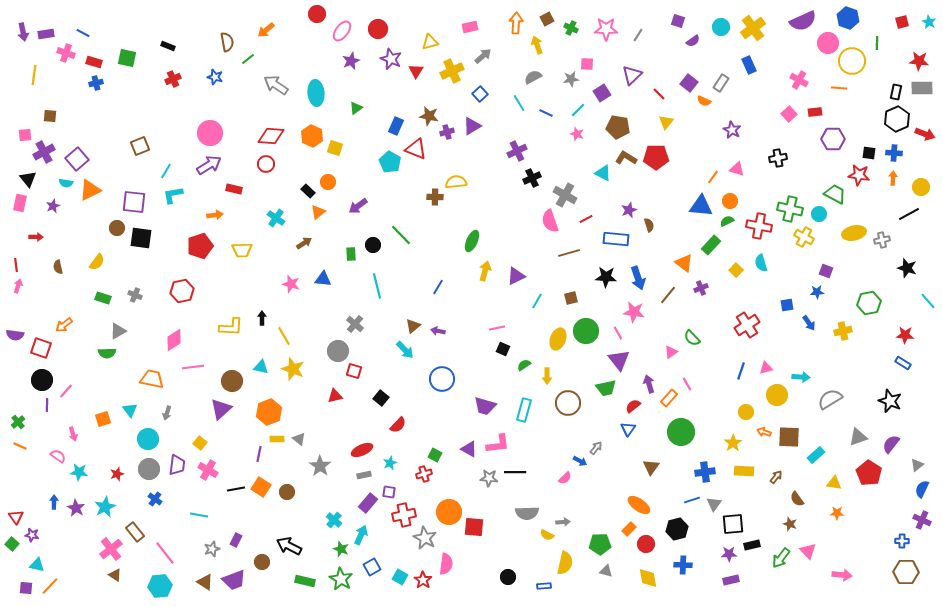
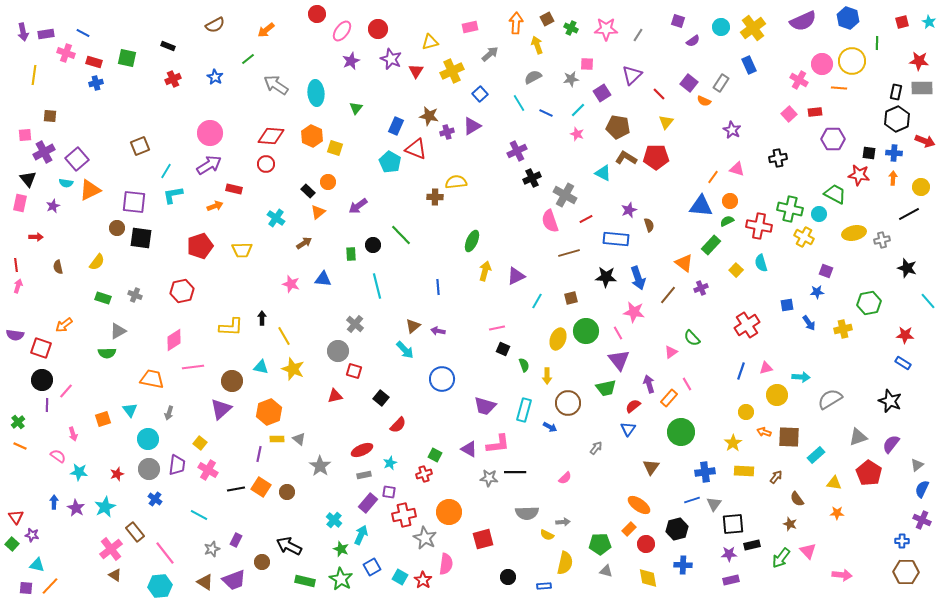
brown semicircle at (227, 42): moved 12 px left, 17 px up; rotated 72 degrees clockwise
pink circle at (828, 43): moved 6 px left, 21 px down
gray arrow at (483, 56): moved 7 px right, 2 px up
blue star at (215, 77): rotated 14 degrees clockwise
green triangle at (356, 108): rotated 16 degrees counterclockwise
red arrow at (925, 134): moved 7 px down
orange arrow at (215, 215): moved 9 px up; rotated 14 degrees counterclockwise
blue line at (438, 287): rotated 35 degrees counterclockwise
yellow cross at (843, 331): moved 2 px up
green semicircle at (524, 365): rotated 104 degrees clockwise
gray arrow at (167, 413): moved 2 px right
blue arrow at (580, 461): moved 30 px left, 34 px up
cyan line at (199, 515): rotated 18 degrees clockwise
red square at (474, 527): moved 9 px right, 12 px down; rotated 20 degrees counterclockwise
